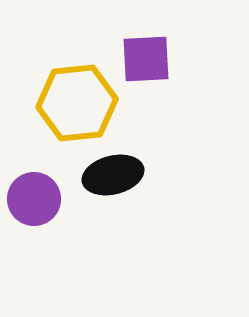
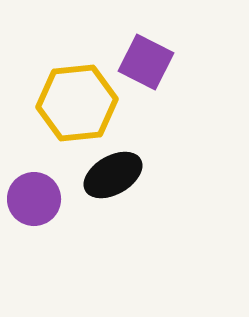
purple square: moved 3 px down; rotated 30 degrees clockwise
black ellipse: rotated 16 degrees counterclockwise
